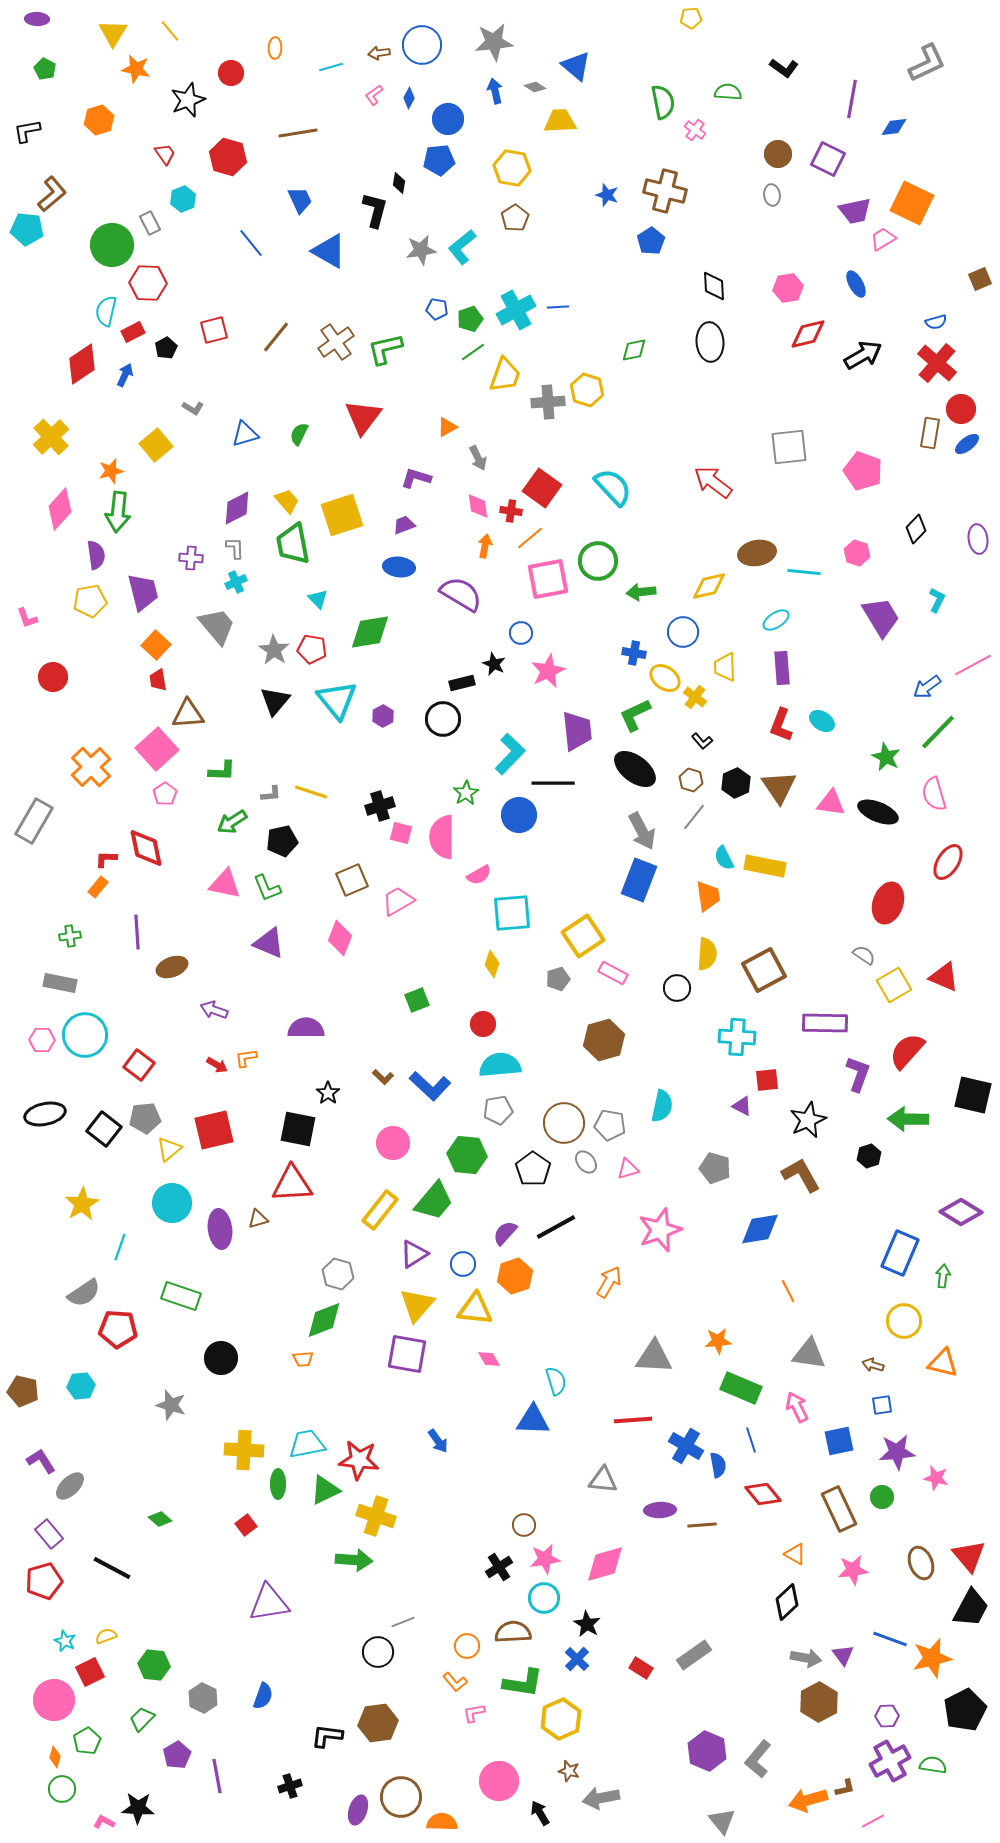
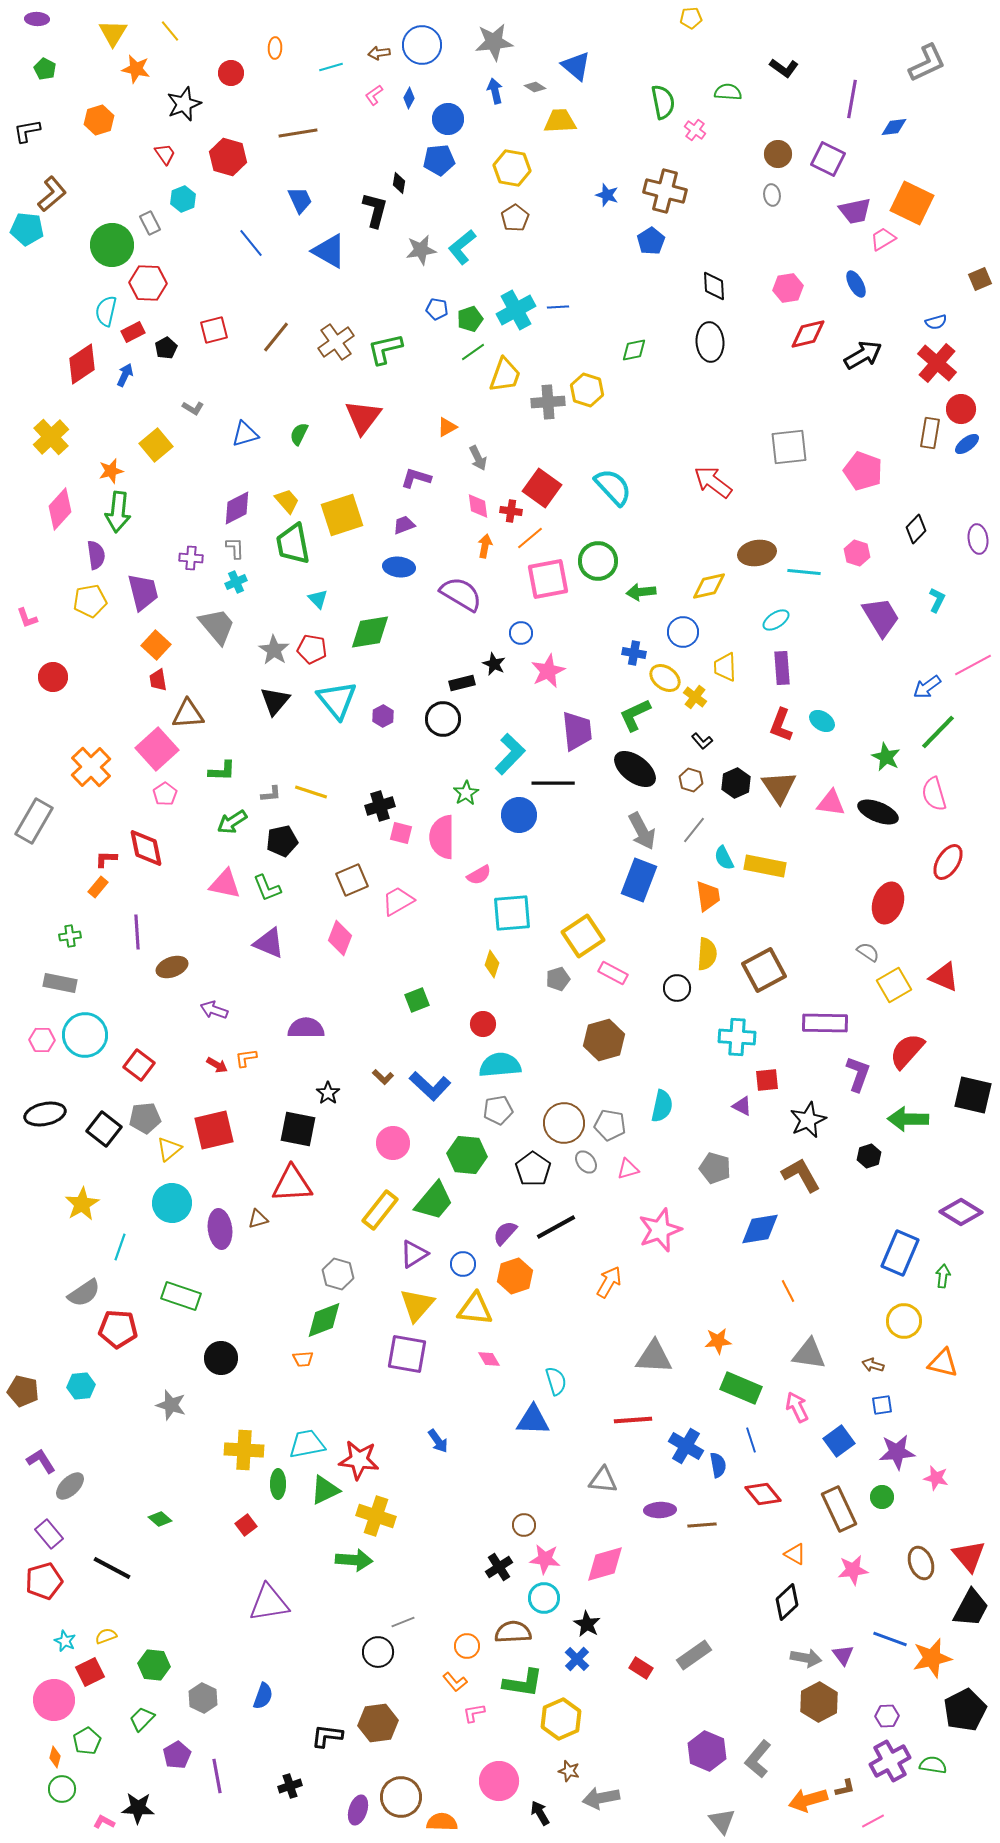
black star at (188, 100): moved 4 px left, 4 px down
gray line at (694, 817): moved 13 px down
gray semicircle at (864, 955): moved 4 px right, 3 px up
blue square at (839, 1441): rotated 24 degrees counterclockwise
pink star at (545, 1559): rotated 16 degrees clockwise
